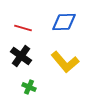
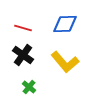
blue diamond: moved 1 px right, 2 px down
black cross: moved 2 px right, 1 px up
green cross: rotated 16 degrees clockwise
